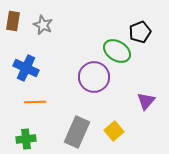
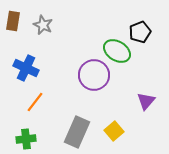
purple circle: moved 2 px up
orange line: rotated 50 degrees counterclockwise
